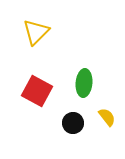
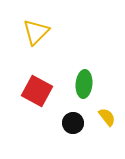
green ellipse: moved 1 px down
